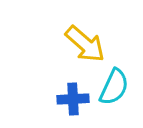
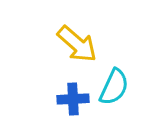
yellow arrow: moved 8 px left
